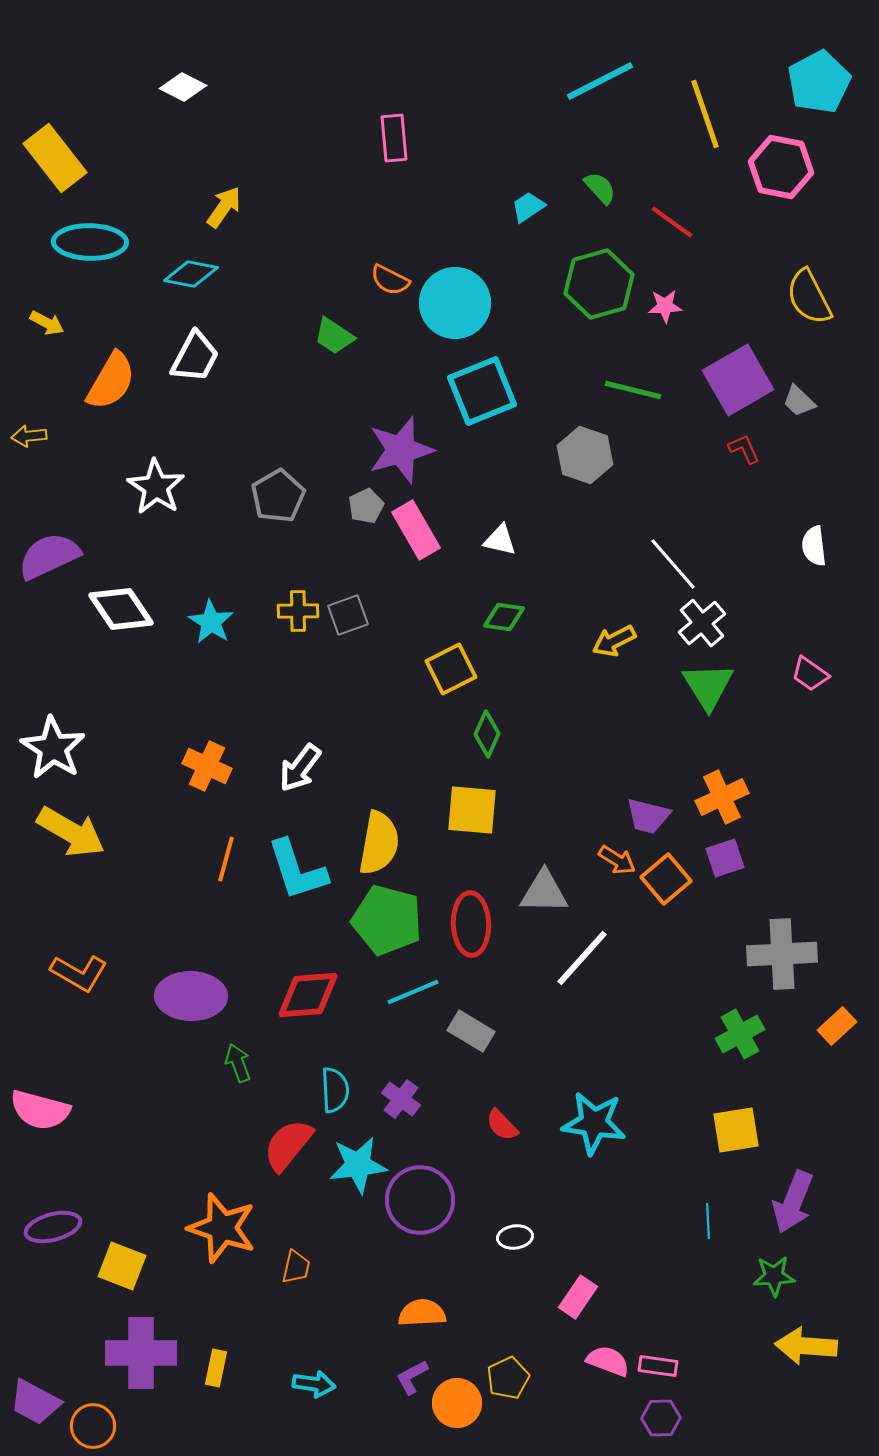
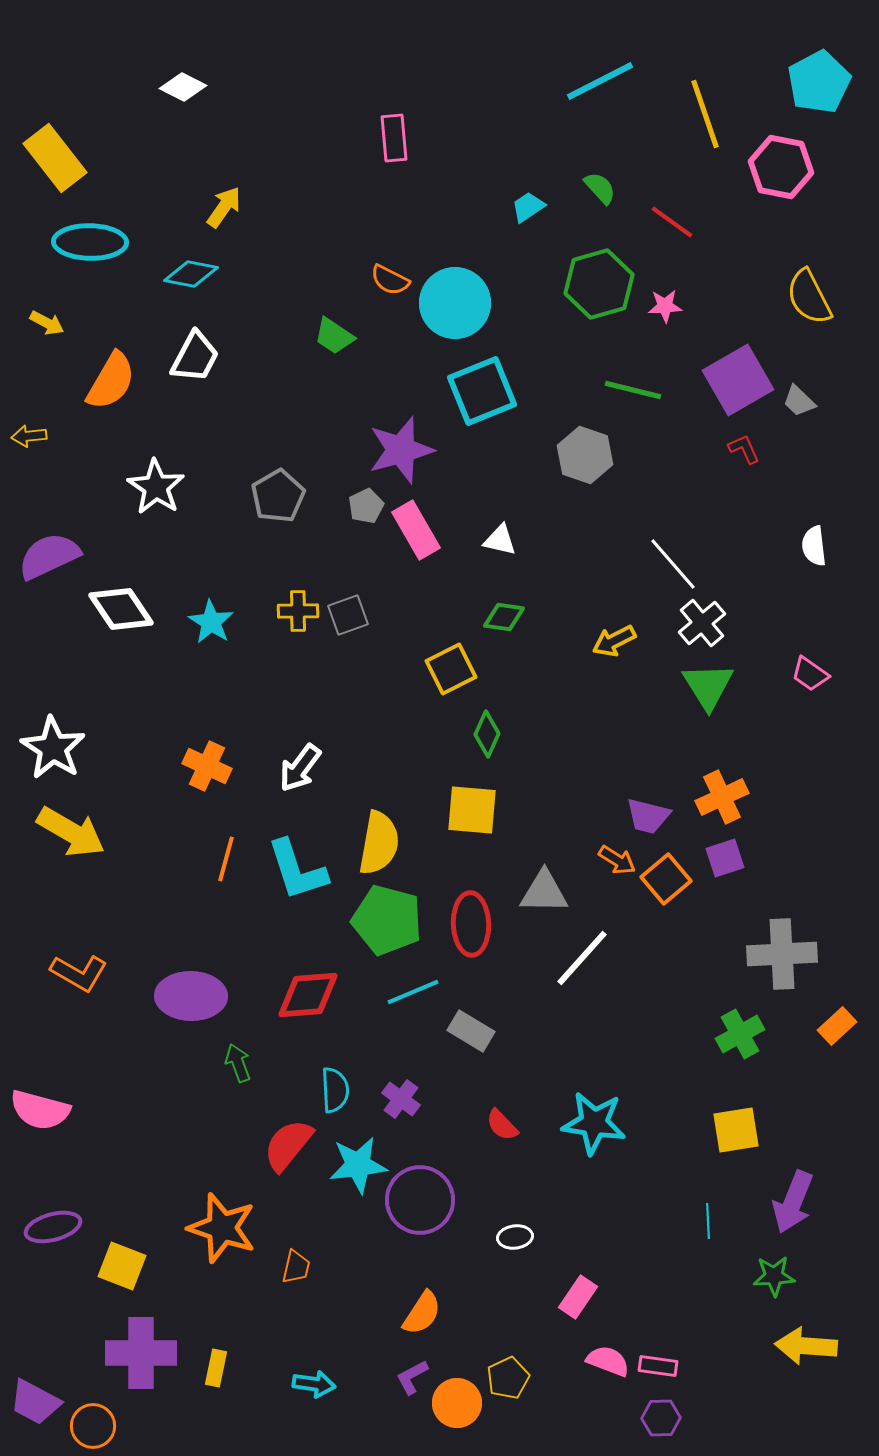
orange semicircle at (422, 1313): rotated 126 degrees clockwise
